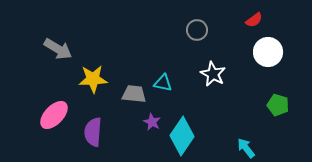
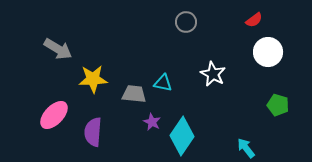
gray circle: moved 11 px left, 8 px up
